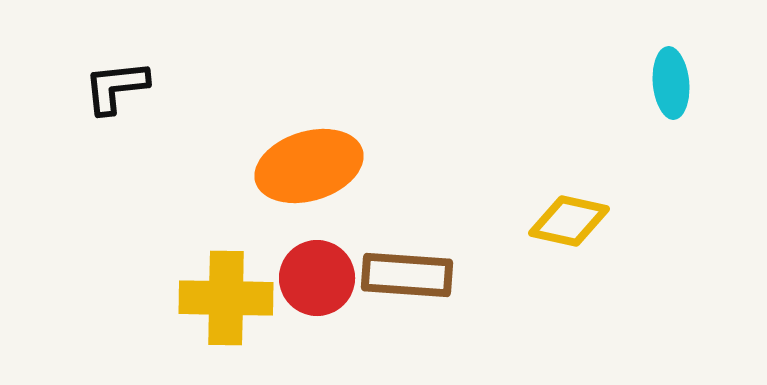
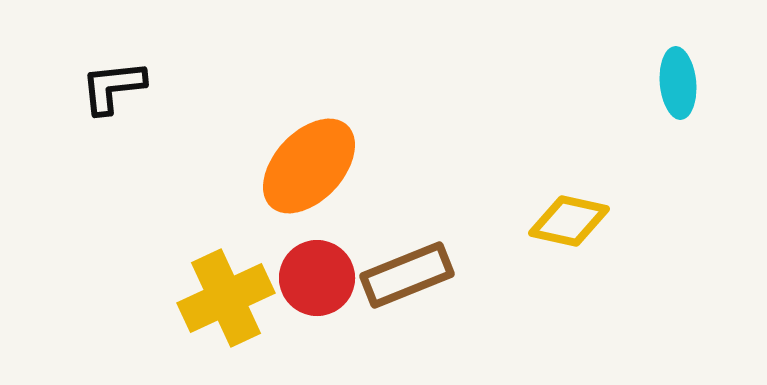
cyan ellipse: moved 7 px right
black L-shape: moved 3 px left
orange ellipse: rotated 30 degrees counterclockwise
brown rectangle: rotated 26 degrees counterclockwise
yellow cross: rotated 26 degrees counterclockwise
